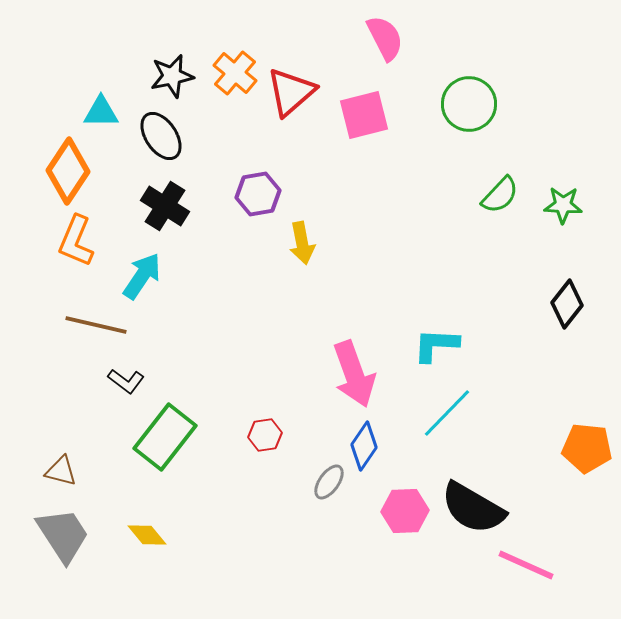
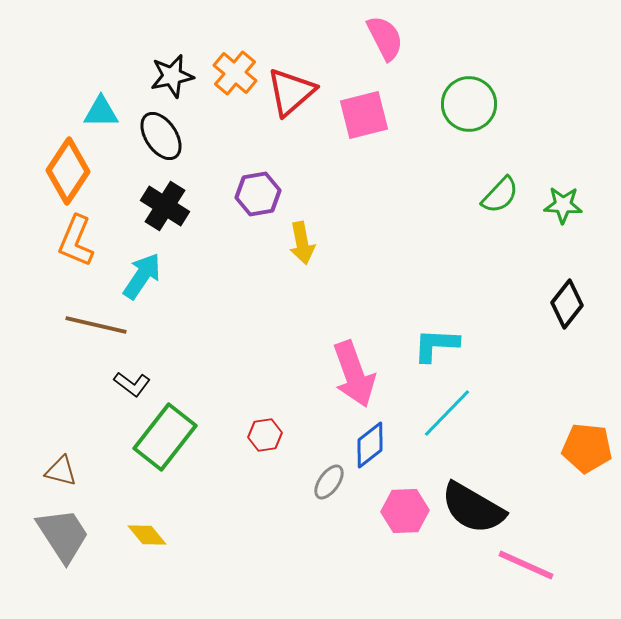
black L-shape: moved 6 px right, 3 px down
blue diamond: moved 6 px right, 1 px up; rotated 18 degrees clockwise
